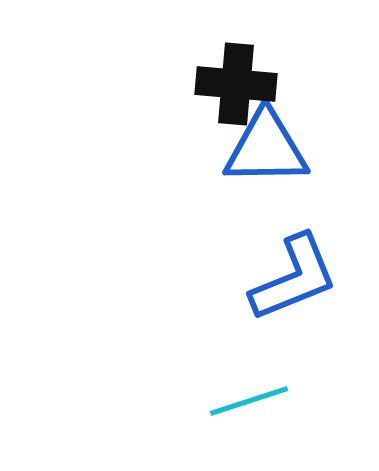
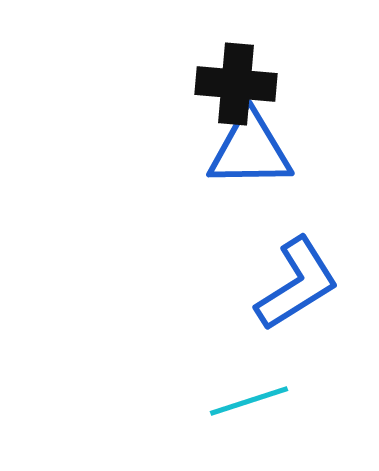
blue triangle: moved 16 px left, 2 px down
blue L-shape: moved 3 px right, 6 px down; rotated 10 degrees counterclockwise
